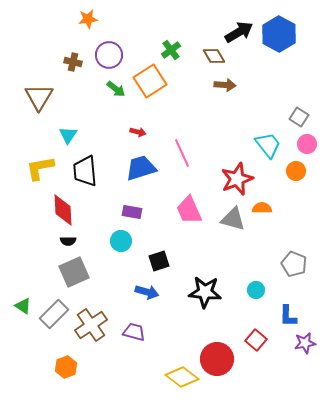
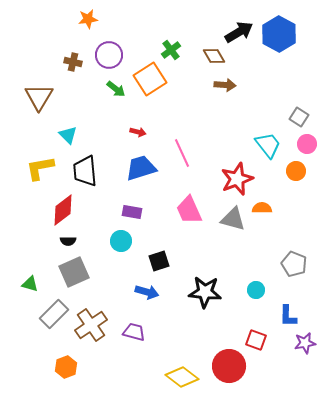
orange square at (150, 81): moved 2 px up
cyan triangle at (68, 135): rotated 18 degrees counterclockwise
red diamond at (63, 210): rotated 56 degrees clockwise
green triangle at (23, 306): moved 7 px right, 22 px up; rotated 18 degrees counterclockwise
red square at (256, 340): rotated 20 degrees counterclockwise
red circle at (217, 359): moved 12 px right, 7 px down
